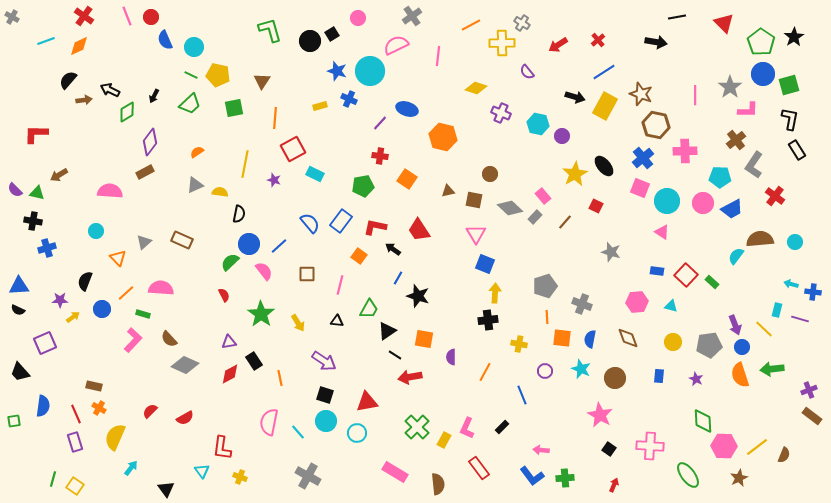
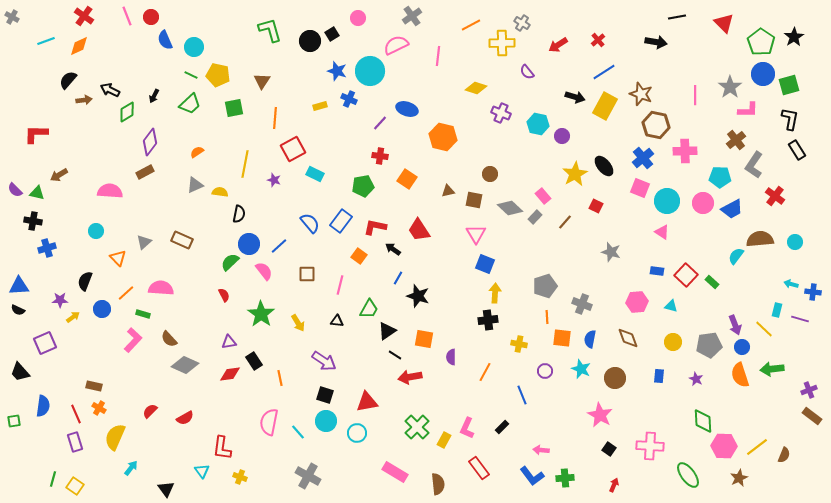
red diamond at (230, 374): rotated 20 degrees clockwise
